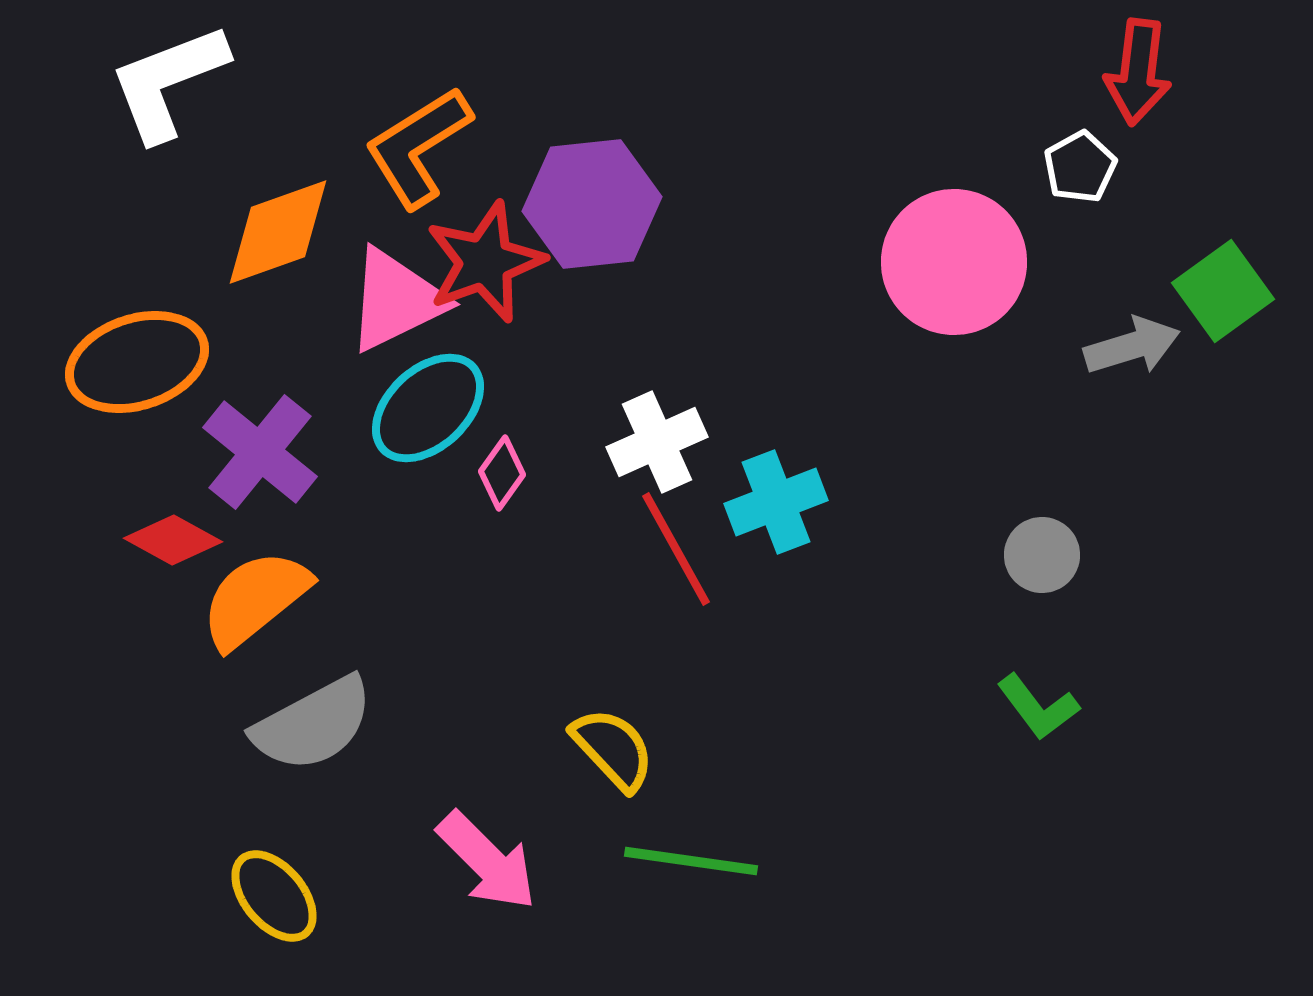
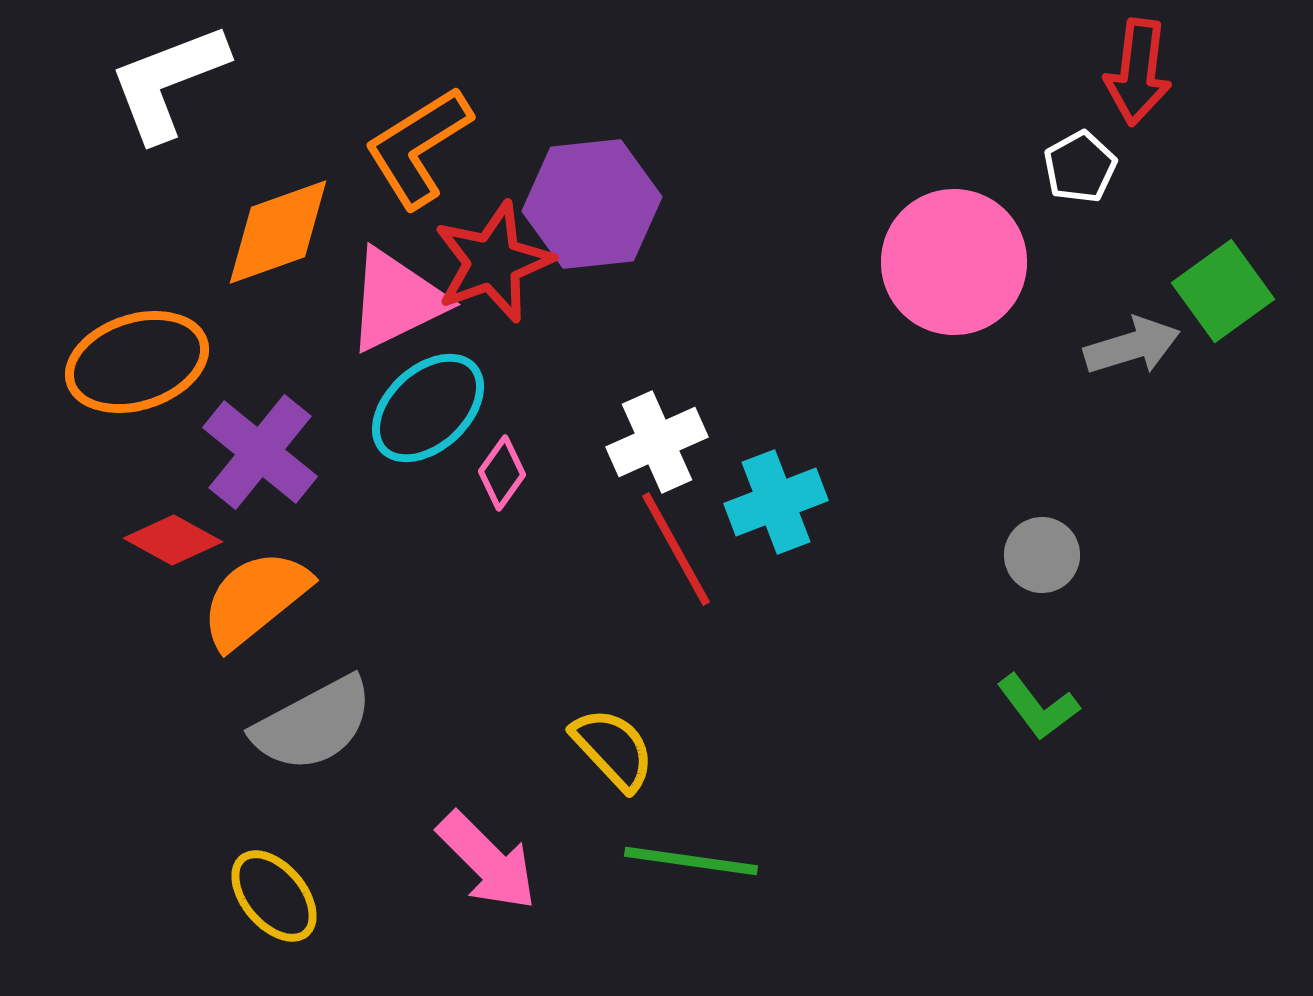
red star: moved 8 px right
